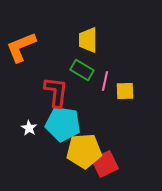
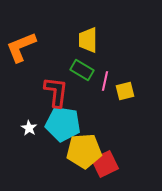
yellow square: rotated 12 degrees counterclockwise
